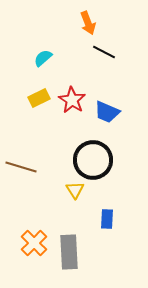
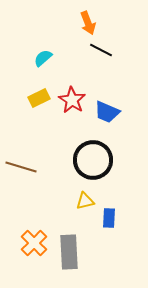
black line: moved 3 px left, 2 px up
yellow triangle: moved 10 px right, 11 px down; rotated 48 degrees clockwise
blue rectangle: moved 2 px right, 1 px up
